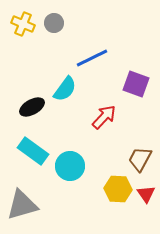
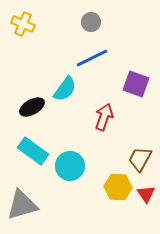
gray circle: moved 37 px right, 1 px up
red arrow: rotated 24 degrees counterclockwise
yellow hexagon: moved 2 px up
